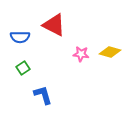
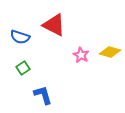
blue semicircle: rotated 18 degrees clockwise
pink star: moved 1 px down; rotated 21 degrees clockwise
